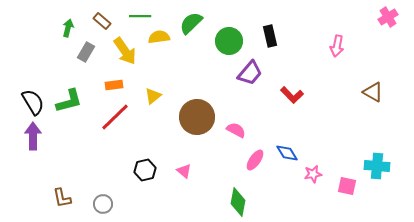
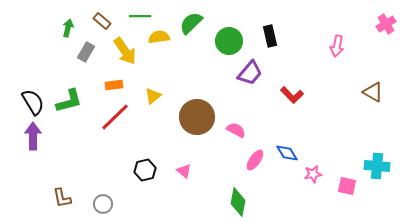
pink cross: moved 2 px left, 7 px down
